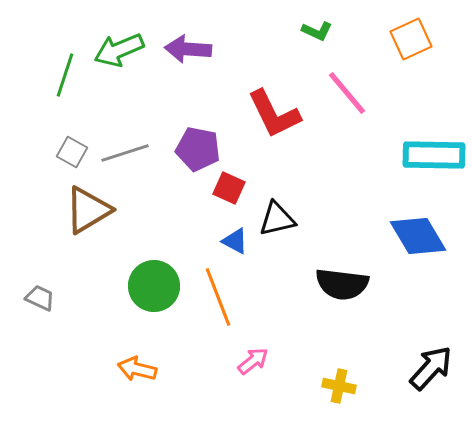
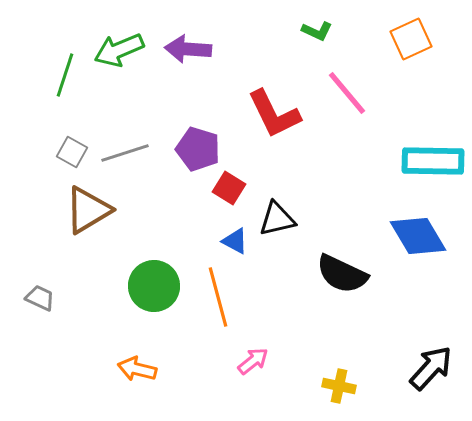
purple pentagon: rotated 6 degrees clockwise
cyan rectangle: moved 1 px left, 6 px down
red square: rotated 8 degrees clockwise
black semicircle: moved 10 px up; rotated 18 degrees clockwise
orange line: rotated 6 degrees clockwise
